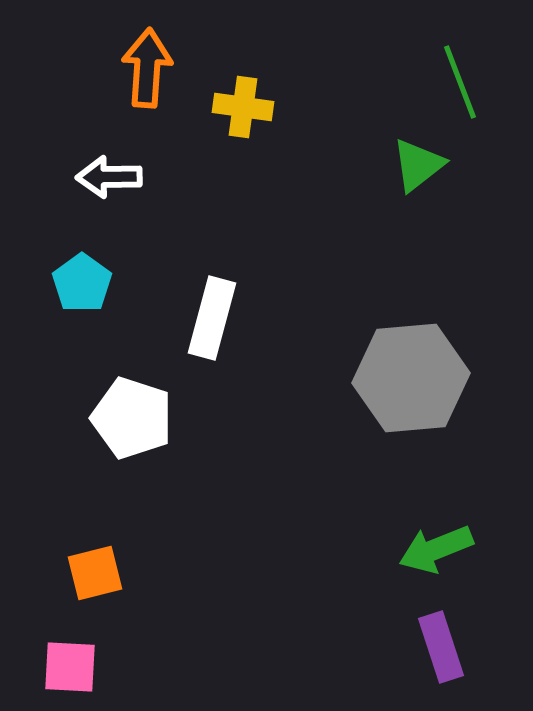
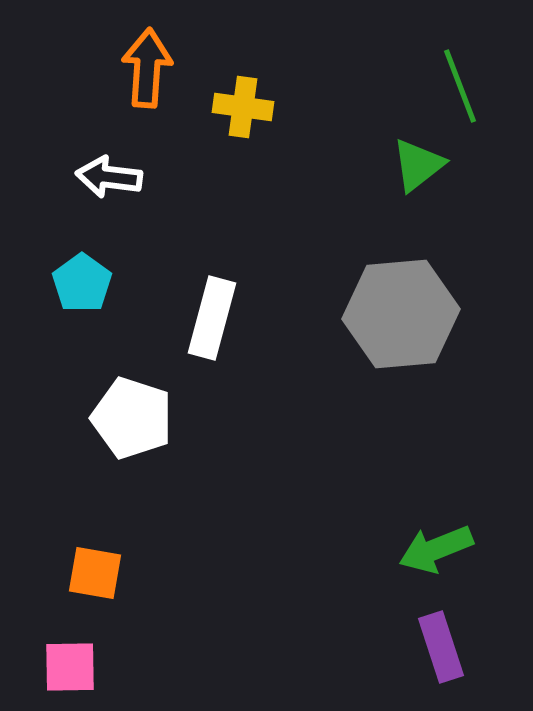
green line: moved 4 px down
white arrow: rotated 8 degrees clockwise
gray hexagon: moved 10 px left, 64 px up
orange square: rotated 24 degrees clockwise
pink square: rotated 4 degrees counterclockwise
